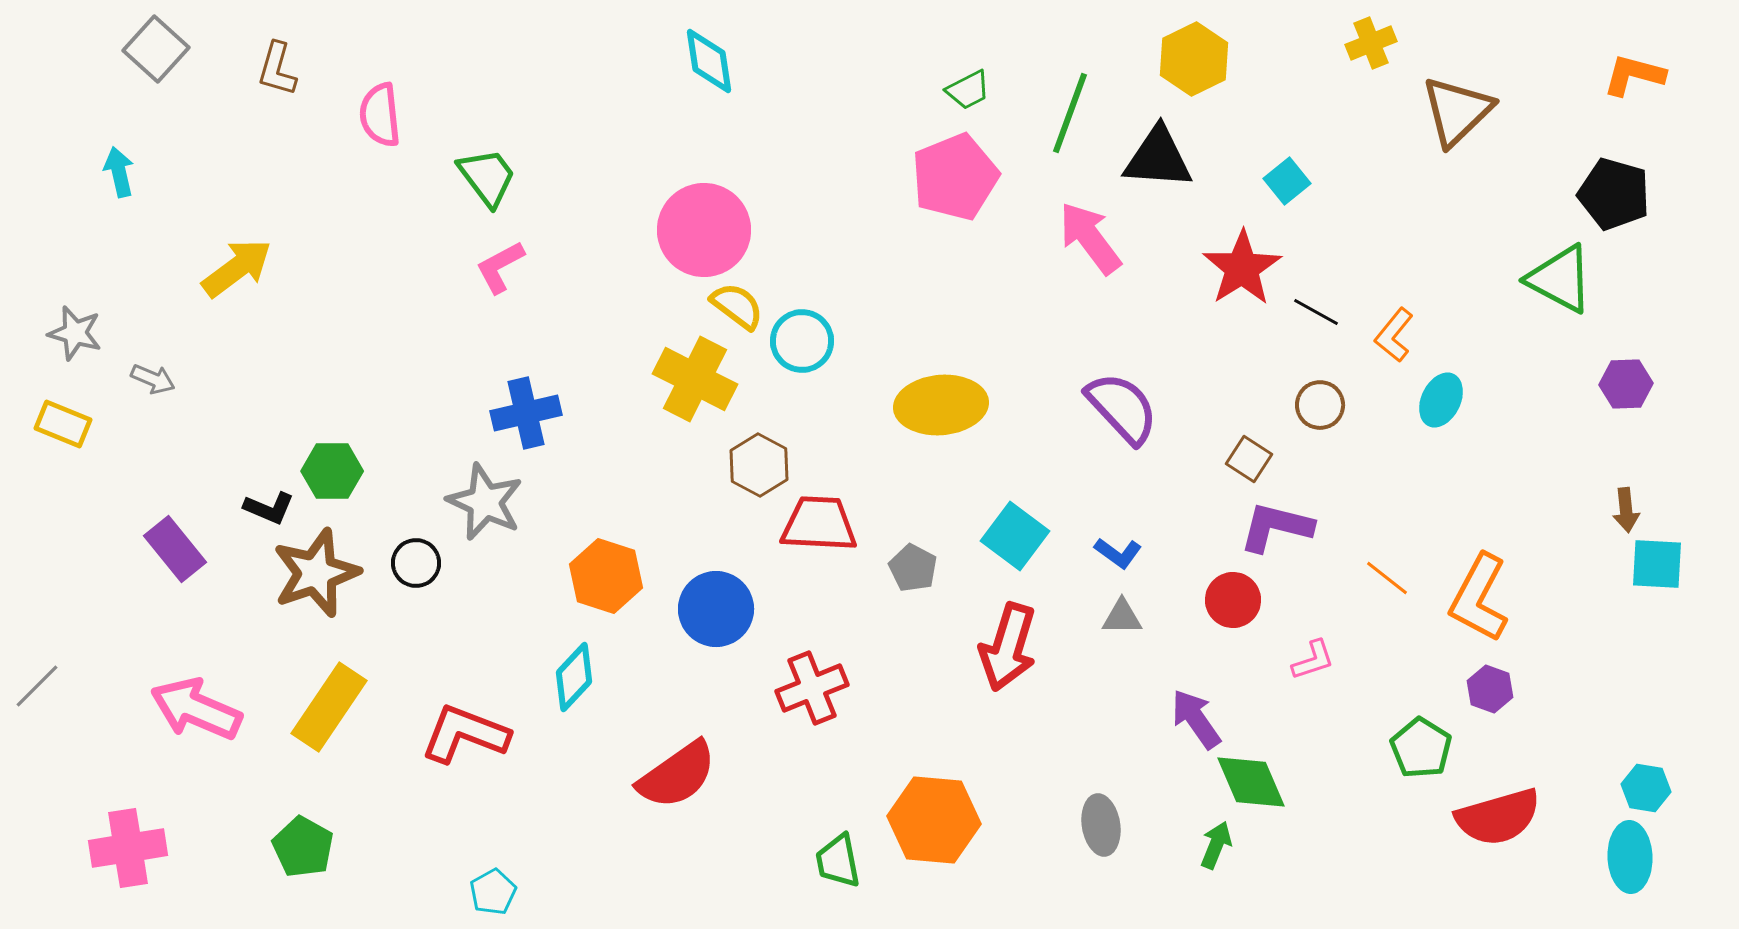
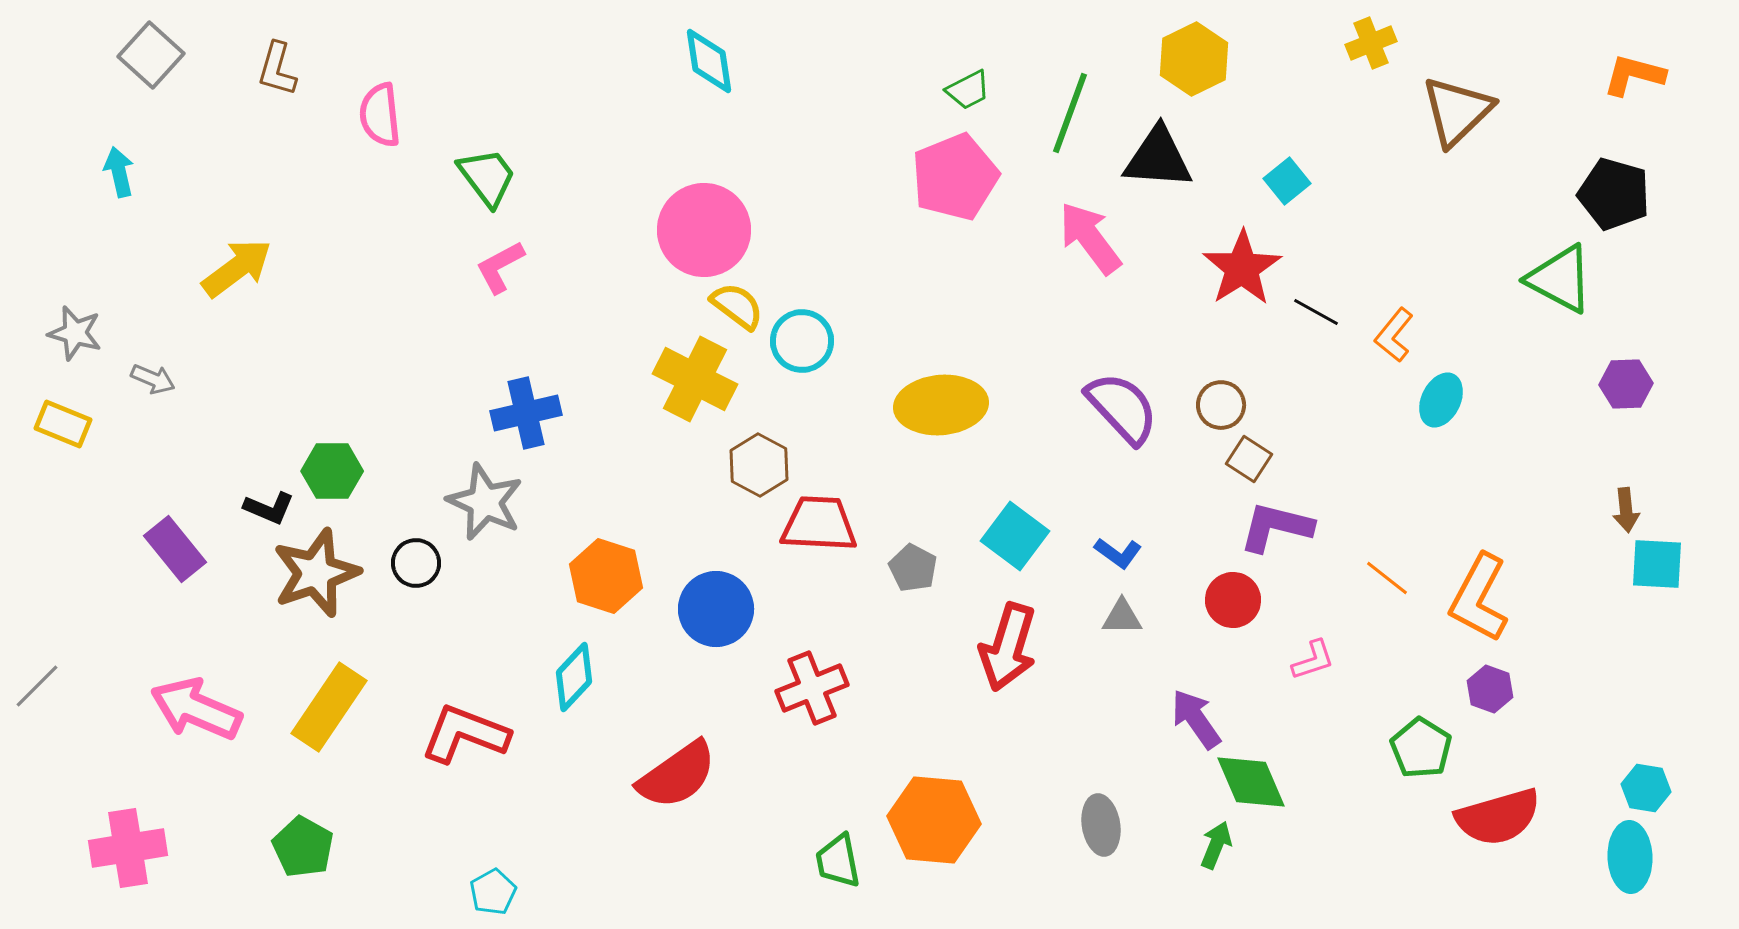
gray square at (156, 49): moved 5 px left, 6 px down
brown circle at (1320, 405): moved 99 px left
